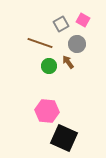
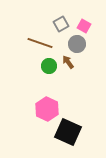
pink square: moved 1 px right, 6 px down
pink hexagon: moved 2 px up; rotated 20 degrees clockwise
black square: moved 4 px right, 6 px up
